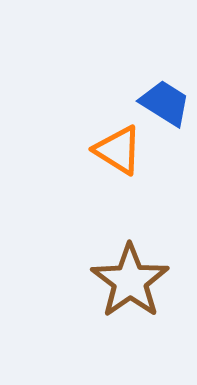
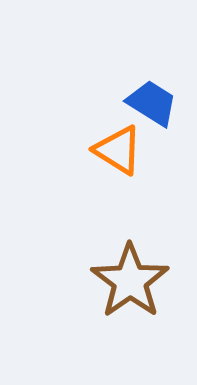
blue trapezoid: moved 13 px left
